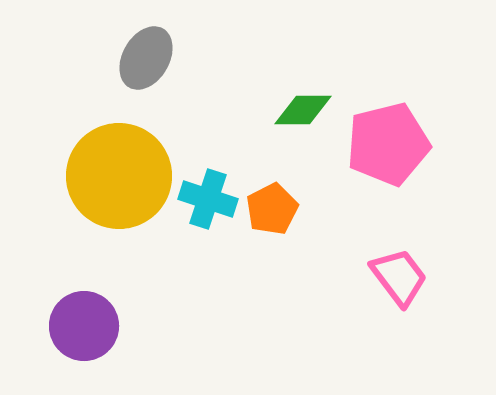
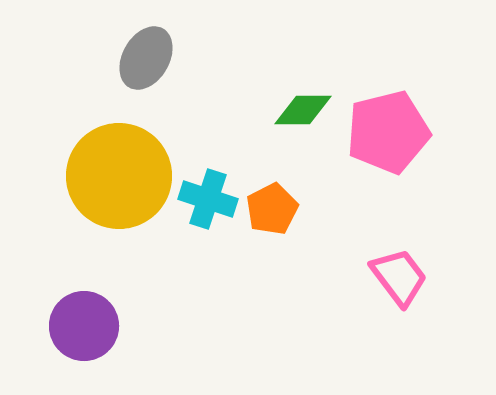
pink pentagon: moved 12 px up
